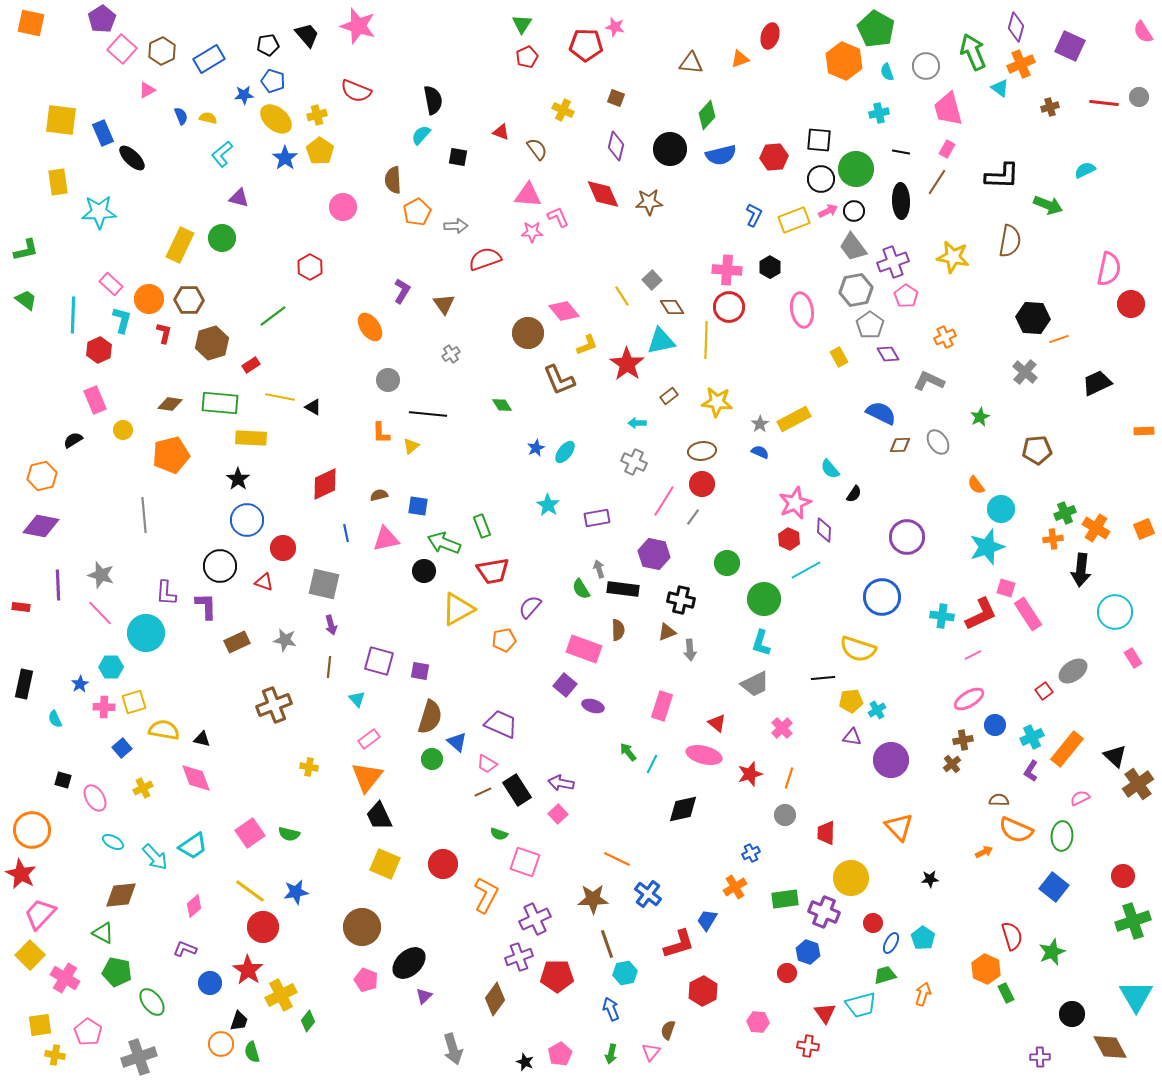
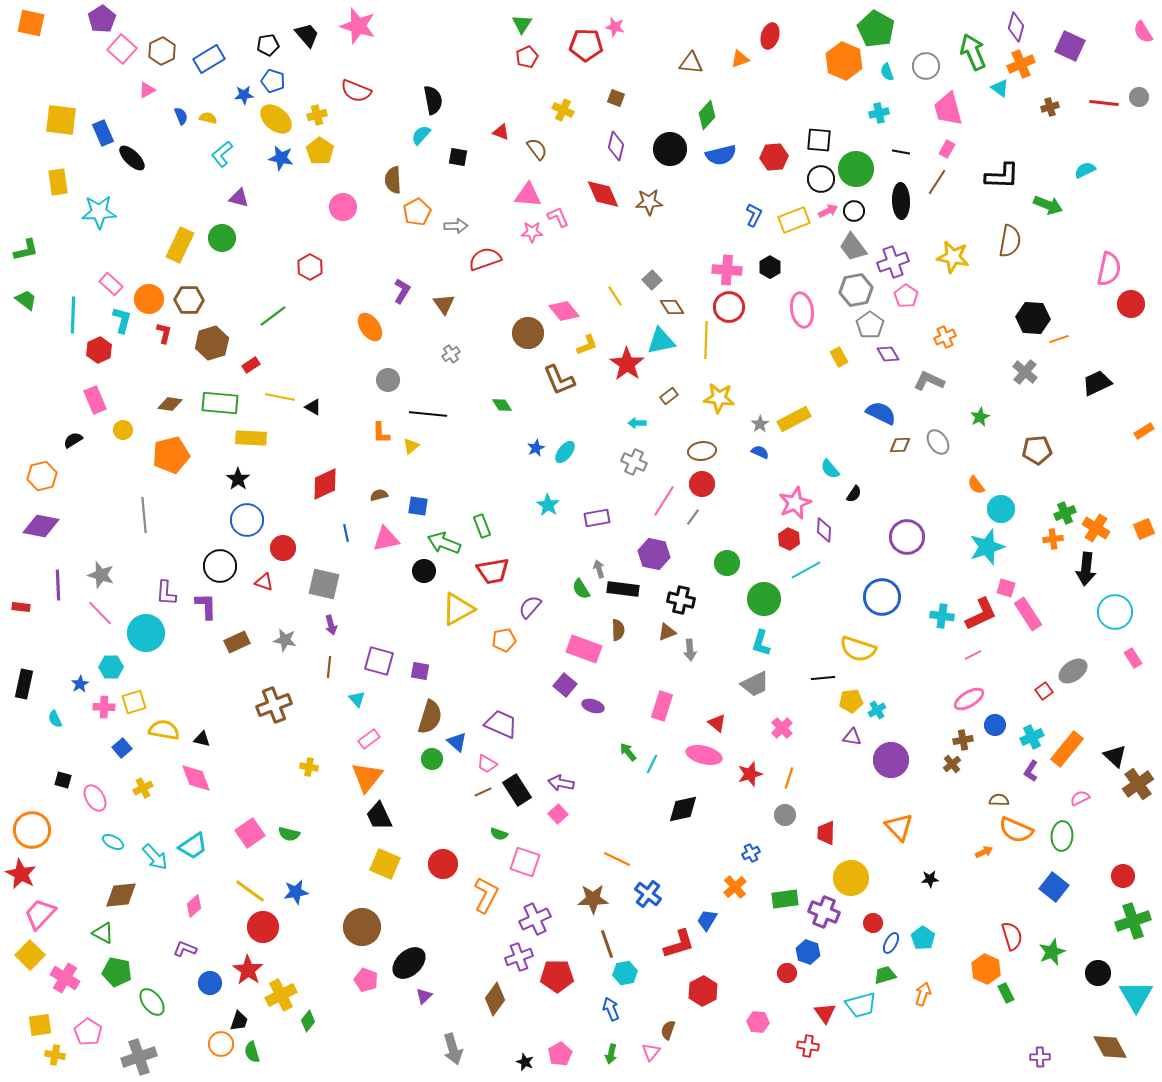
blue star at (285, 158): moved 4 px left; rotated 25 degrees counterclockwise
yellow line at (622, 296): moved 7 px left
yellow star at (717, 402): moved 2 px right, 4 px up
orange rectangle at (1144, 431): rotated 30 degrees counterclockwise
black arrow at (1081, 570): moved 5 px right, 1 px up
orange cross at (735, 887): rotated 10 degrees counterclockwise
black circle at (1072, 1014): moved 26 px right, 41 px up
